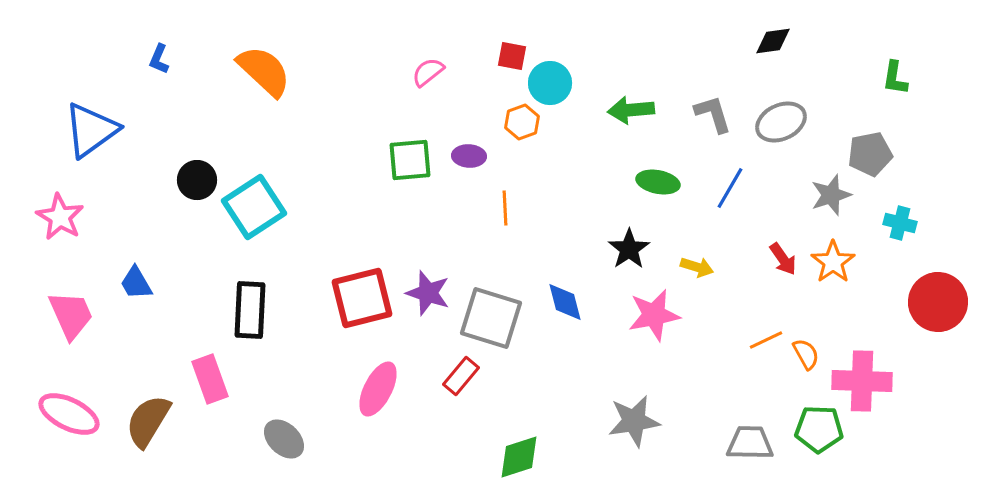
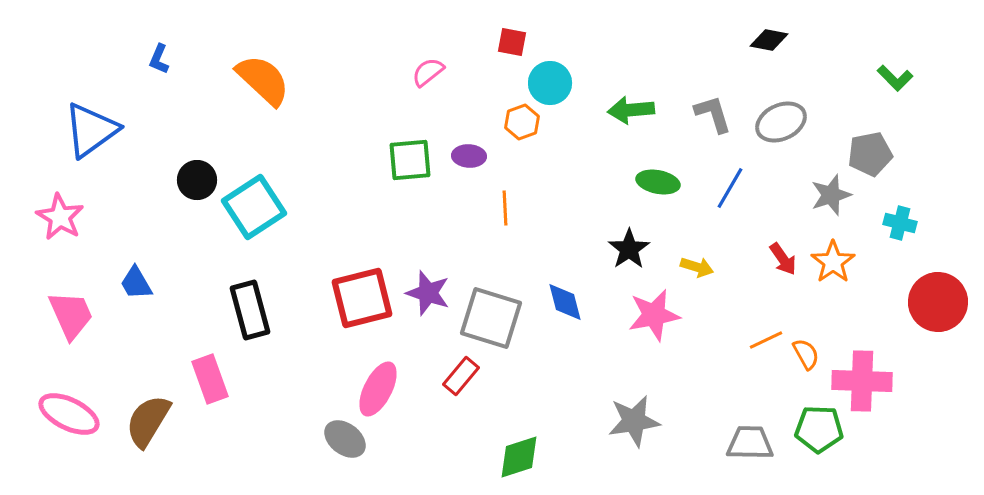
black diamond at (773, 41): moved 4 px left, 1 px up; rotated 18 degrees clockwise
red square at (512, 56): moved 14 px up
orange semicircle at (264, 71): moved 1 px left, 9 px down
green L-shape at (895, 78): rotated 54 degrees counterclockwise
black rectangle at (250, 310): rotated 18 degrees counterclockwise
gray ellipse at (284, 439): moved 61 px right; rotated 6 degrees counterclockwise
